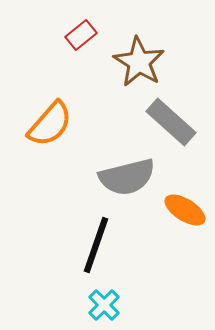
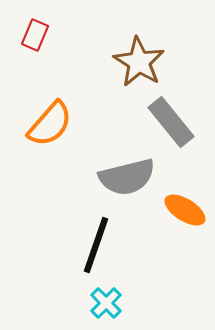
red rectangle: moved 46 px left; rotated 28 degrees counterclockwise
gray rectangle: rotated 9 degrees clockwise
cyan cross: moved 2 px right, 2 px up
